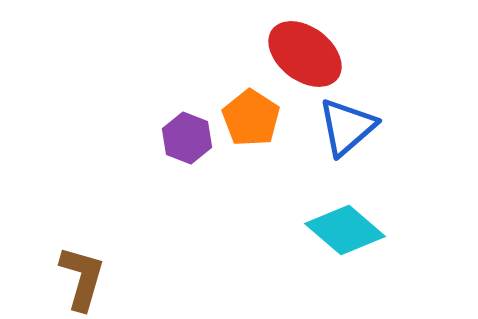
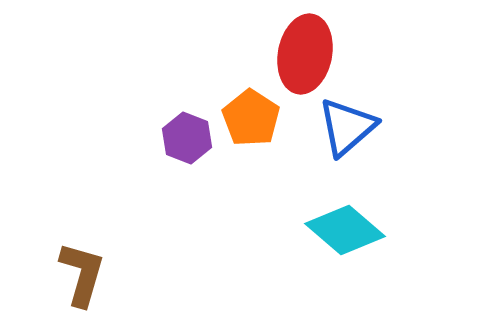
red ellipse: rotated 64 degrees clockwise
brown L-shape: moved 4 px up
